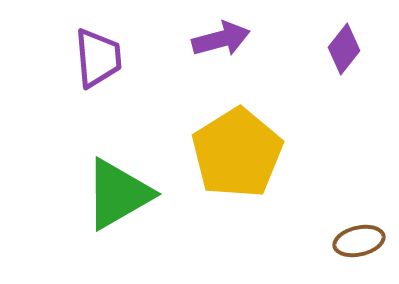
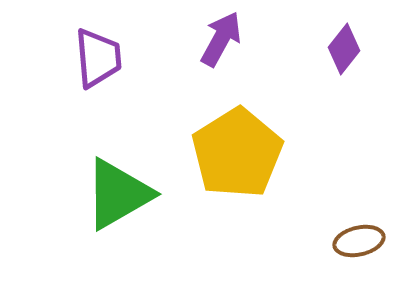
purple arrow: rotated 46 degrees counterclockwise
